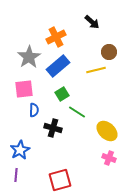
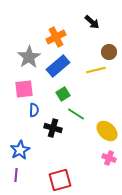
green square: moved 1 px right
green line: moved 1 px left, 2 px down
